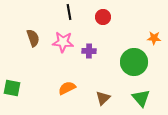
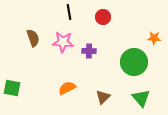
brown triangle: moved 1 px up
